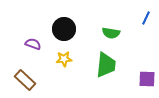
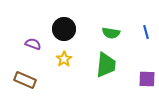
blue line: moved 14 px down; rotated 40 degrees counterclockwise
yellow star: rotated 28 degrees counterclockwise
brown rectangle: rotated 20 degrees counterclockwise
